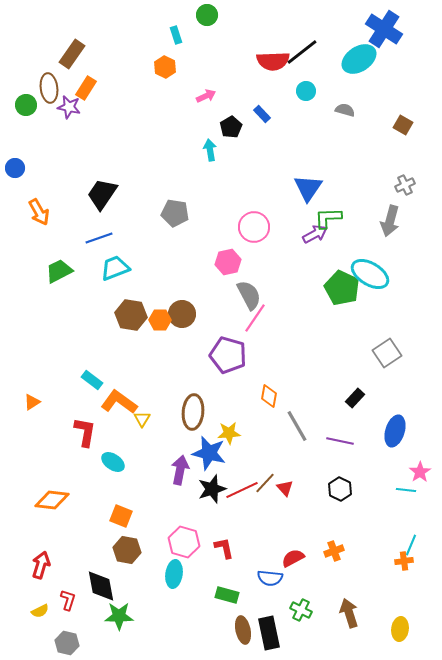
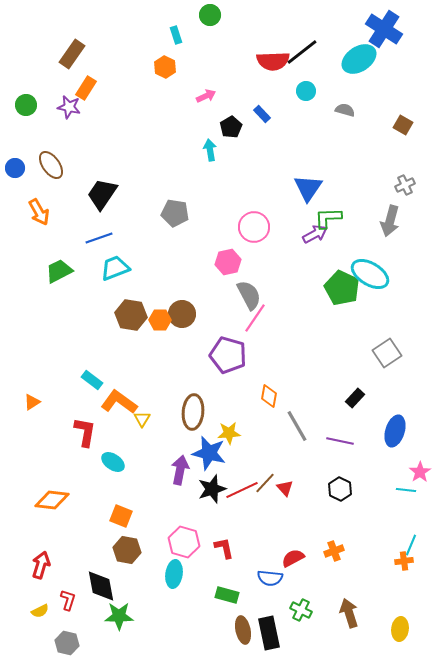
green circle at (207, 15): moved 3 px right
brown ellipse at (49, 88): moved 2 px right, 77 px down; rotated 28 degrees counterclockwise
